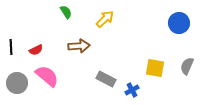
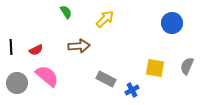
blue circle: moved 7 px left
